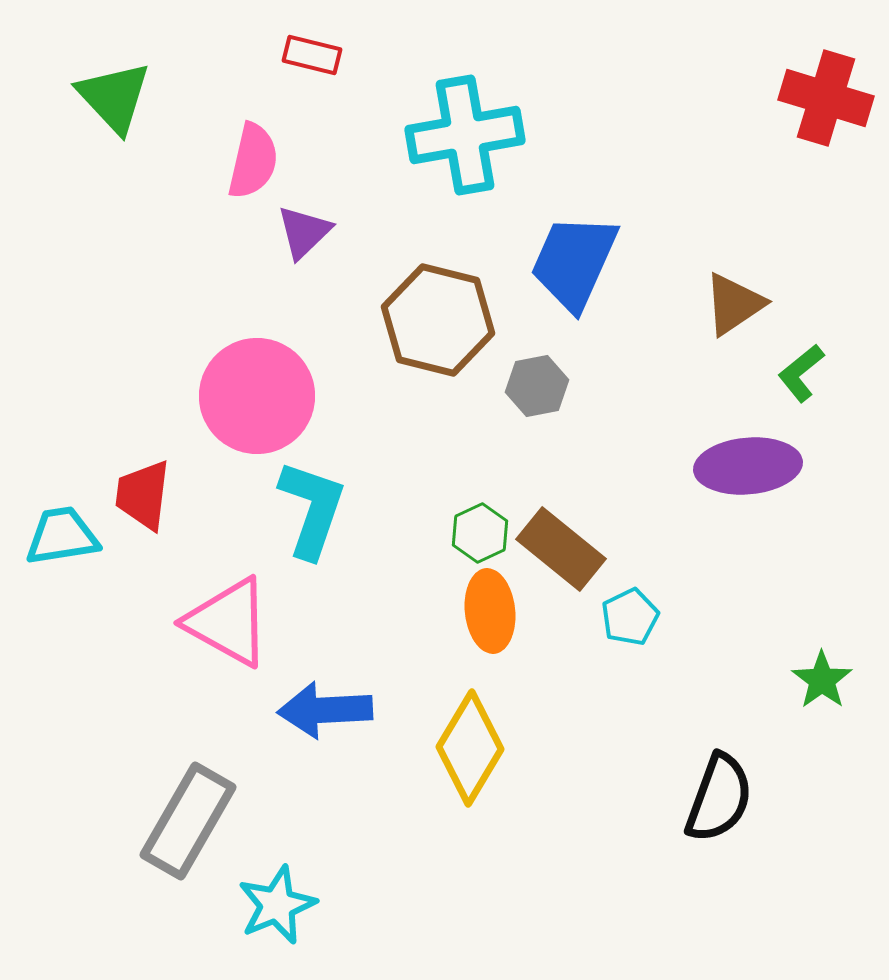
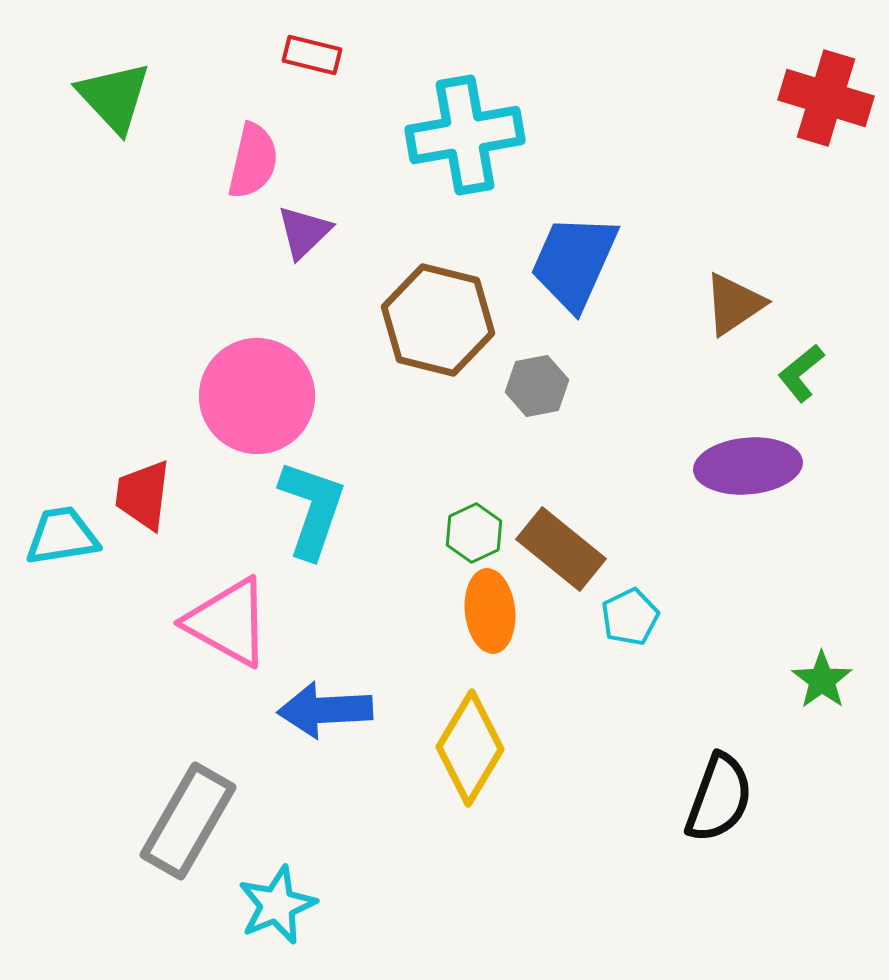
green hexagon: moved 6 px left
